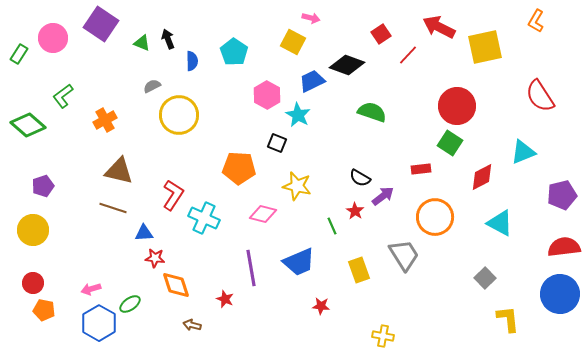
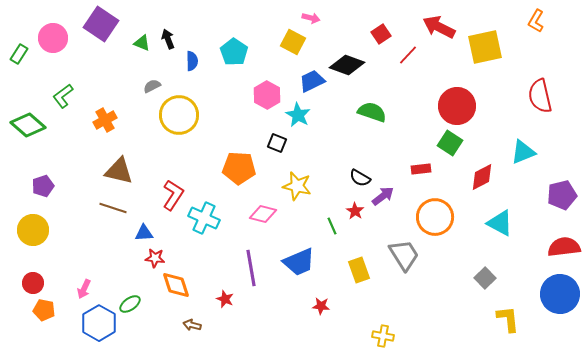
red semicircle at (540, 96): rotated 20 degrees clockwise
pink arrow at (91, 289): moved 7 px left; rotated 48 degrees counterclockwise
